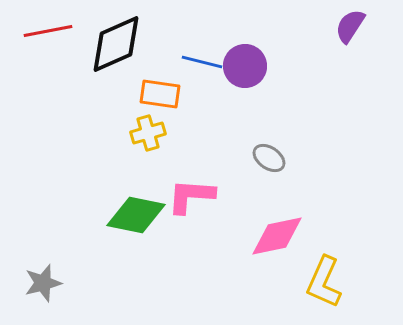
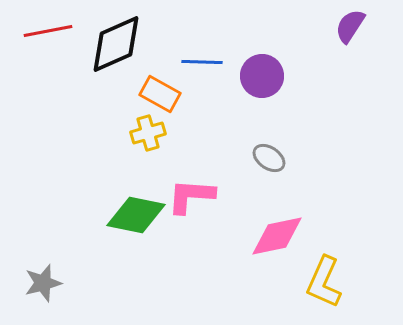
blue line: rotated 12 degrees counterclockwise
purple circle: moved 17 px right, 10 px down
orange rectangle: rotated 21 degrees clockwise
